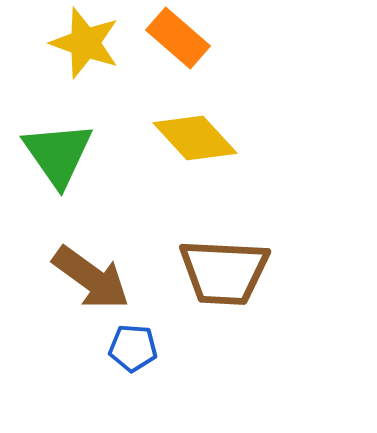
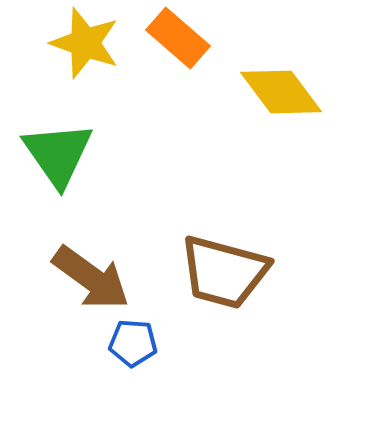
yellow diamond: moved 86 px right, 46 px up; rotated 6 degrees clockwise
brown trapezoid: rotated 12 degrees clockwise
blue pentagon: moved 5 px up
